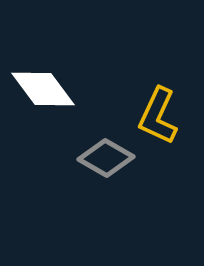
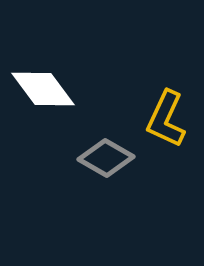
yellow L-shape: moved 8 px right, 3 px down
